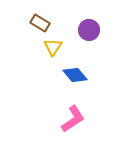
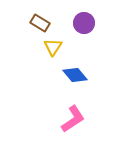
purple circle: moved 5 px left, 7 px up
